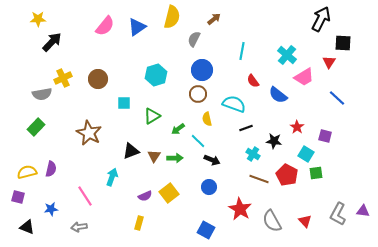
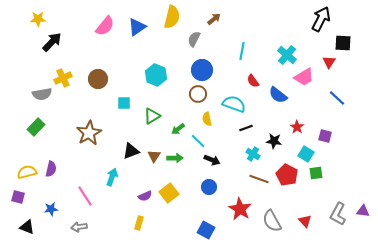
cyan hexagon at (156, 75): rotated 20 degrees counterclockwise
brown star at (89, 133): rotated 15 degrees clockwise
